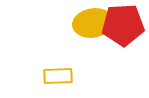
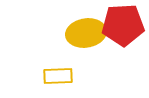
yellow ellipse: moved 7 px left, 10 px down
